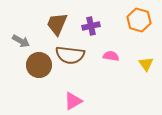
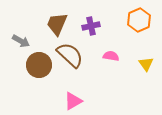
orange hexagon: rotated 20 degrees clockwise
brown semicircle: rotated 144 degrees counterclockwise
